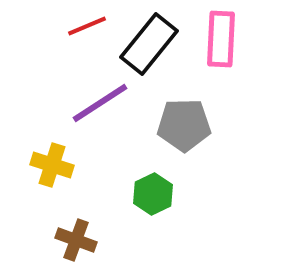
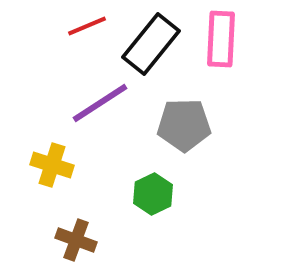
black rectangle: moved 2 px right
